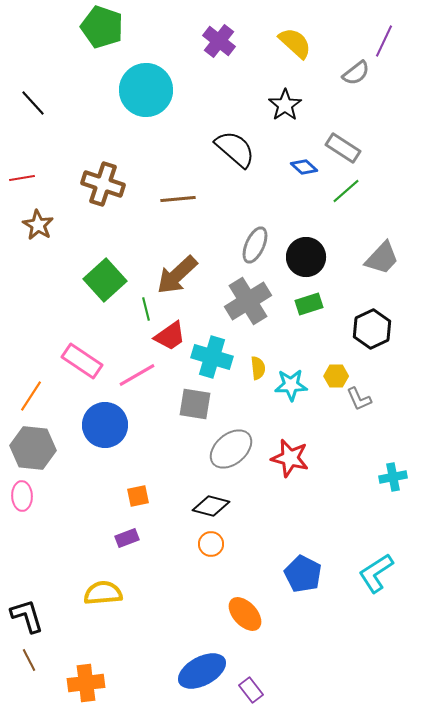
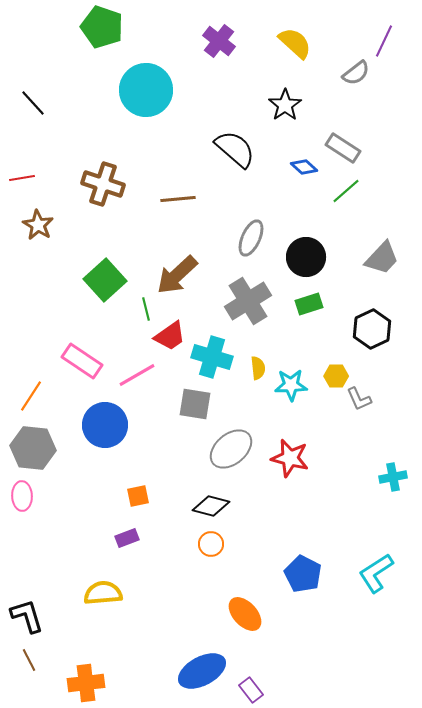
gray ellipse at (255, 245): moved 4 px left, 7 px up
